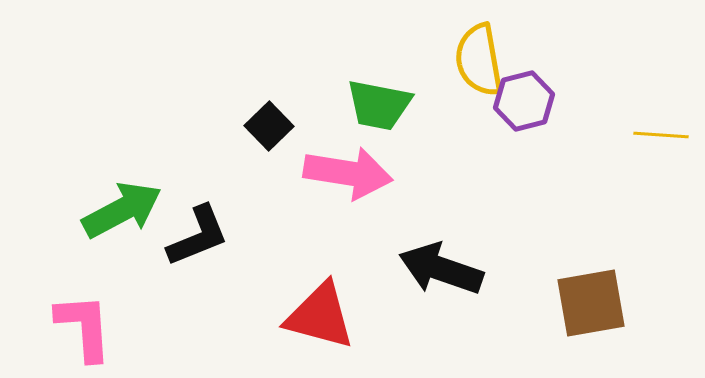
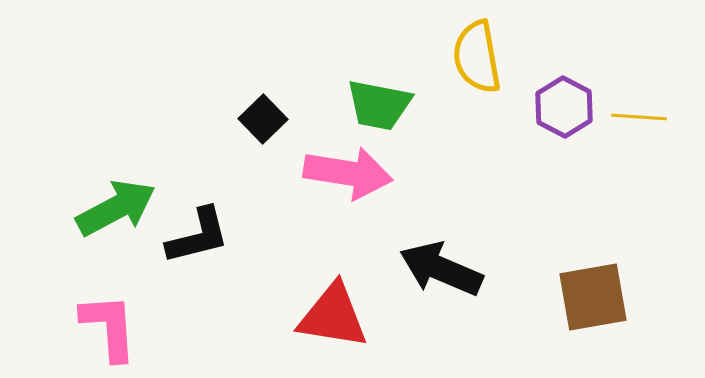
yellow semicircle: moved 2 px left, 3 px up
purple hexagon: moved 40 px right, 6 px down; rotated 18 degrees counterclockwise
black square: moved 6 px left, 7 px up
yellow line: moved 22 px left, 18 px up
green arrow: moved 6 px left, 2 px up
black L-shape: rotated 8 degrees clockwise
black arrow: rotated 4 degrees clockwise
brown square: moved 2 px right, 6 px up
red triangle: moved 13 px right; rotated 6 degrees counterclockwise
pink L-shape: moved 25 px right
